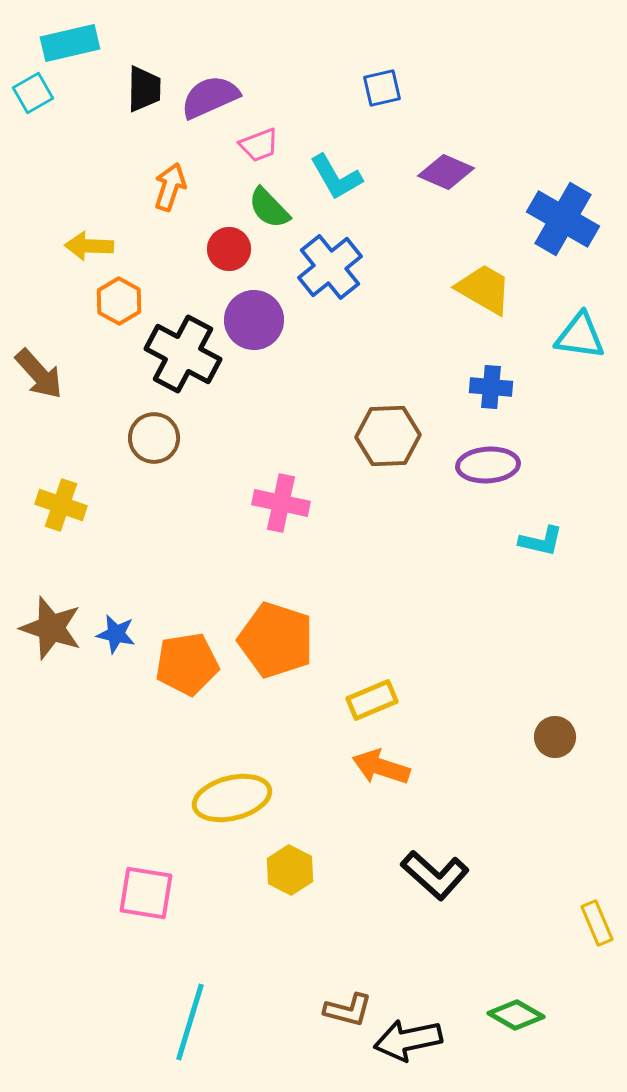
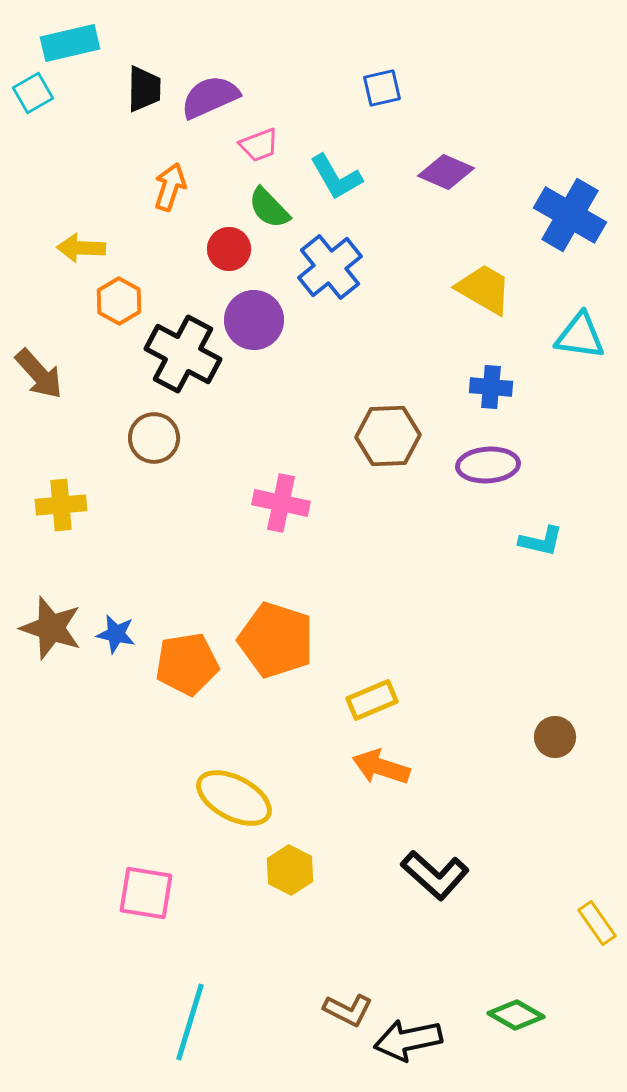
blue cross at (563, 219): moved 7 px right, 4 px up
yellow arrow at (89, 246): moved 8 px left, 2 px down
yellow cross at (61, 505): rotated 24 degrees counterclockwise
yellow ellipse at (232, 798): moved 2 px right; rotated 42 degrees clockwise
yellow rectangle at (597, 923): rotated 12 degrees counterclockwise
brown L-shape at (348, 1010): rotated 12 degrees clockwise
